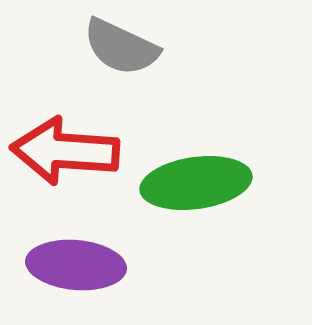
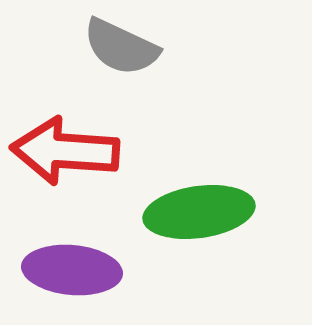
green ellipse: moved 3 px right, 29 px down
purple ellipse: moved 4 px left, 5 px down
